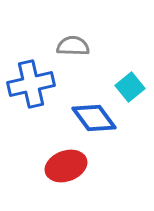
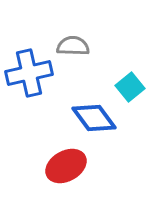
blue cross: moved 2 px left, 11 px up
red ellipse: rotated 9 degrees counterclockwise
